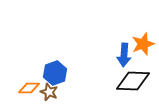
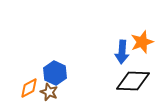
orange star: moved 1 px left, 2 px up
blue arrow: moved 2 px left, 3 px up
blue hexagon: rotated 15 degrees counterclockwise
orange diamond: rotated 30 degrees counterclockwise
